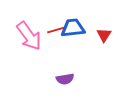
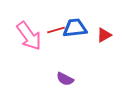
blue trapezoid: moved 2 px right
red triangle: rotated 28 degrees clockwise
purple semicircle: rotated 36 degrees clockwise
